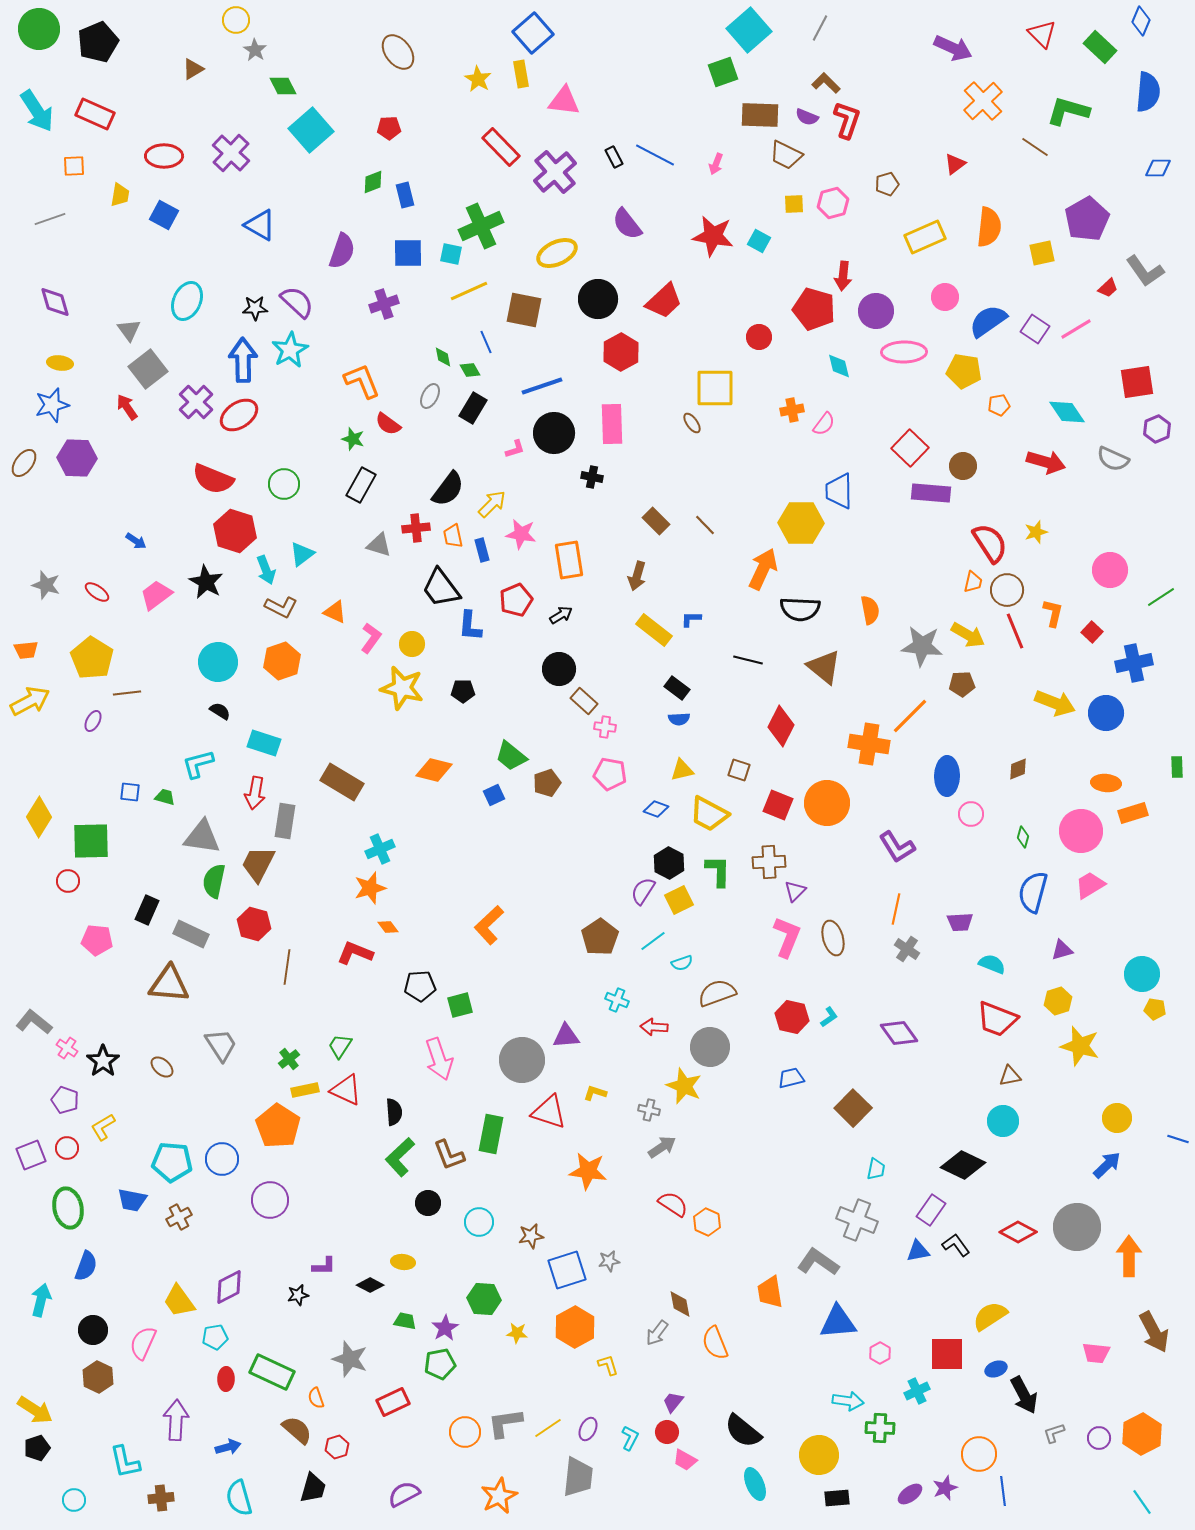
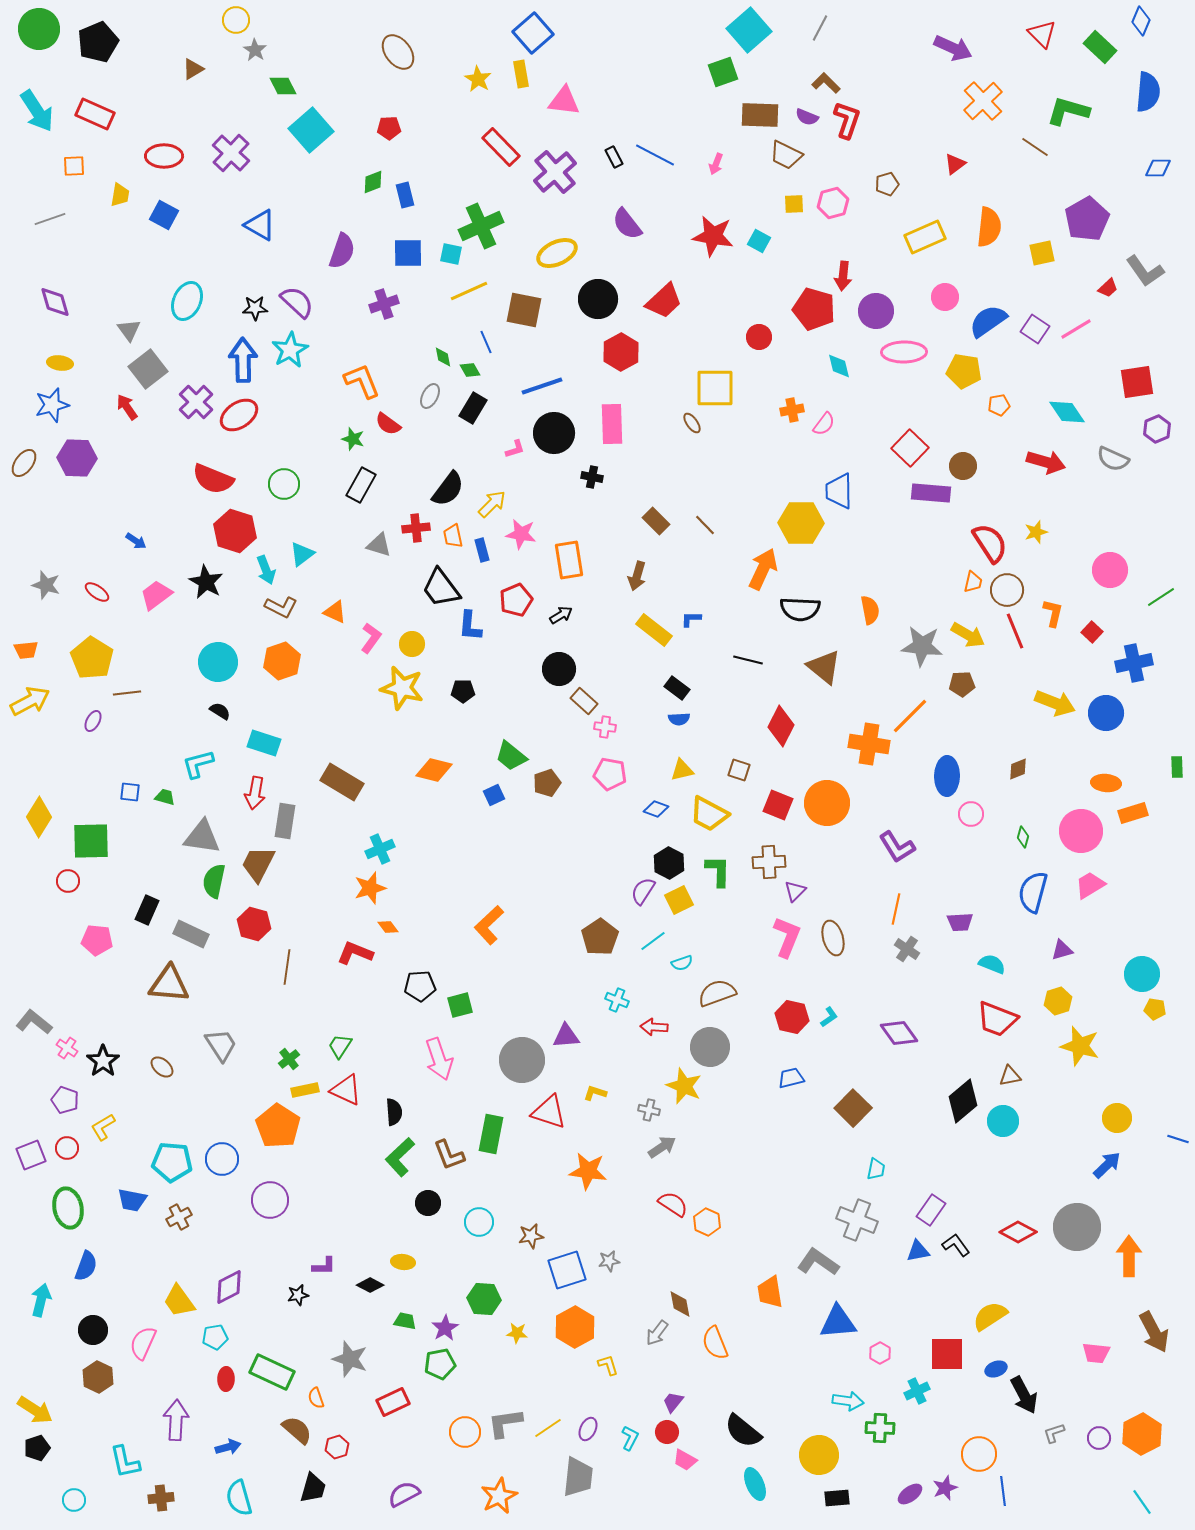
black diamond at (963, 1165): moved 64 px up; rotated 66 degrees counterclockwise
